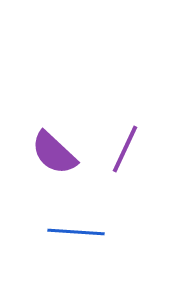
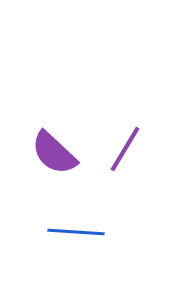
purple line: rotated 6 degrees clockwise
